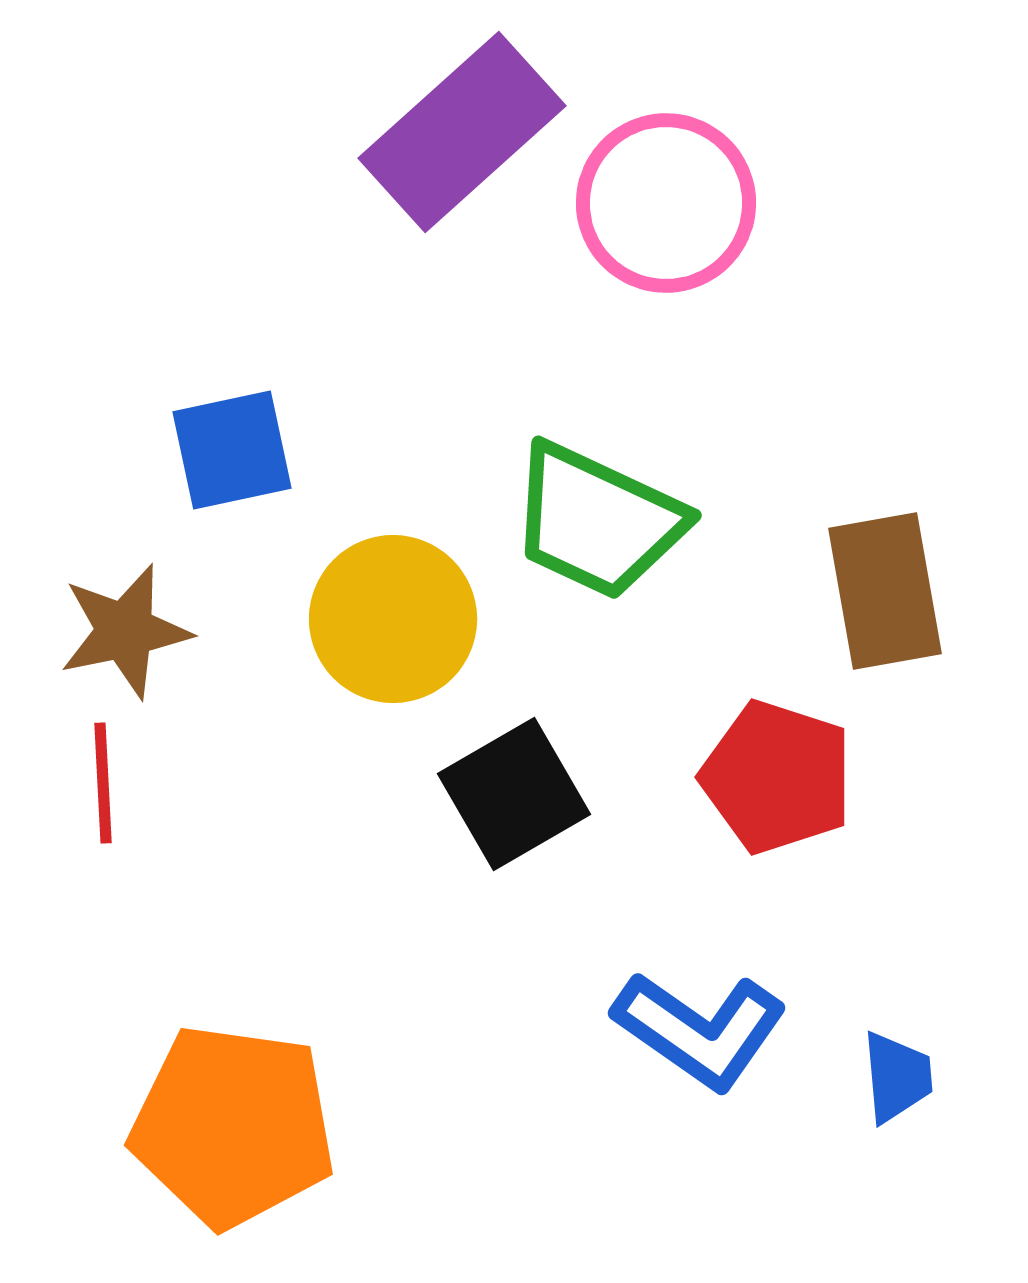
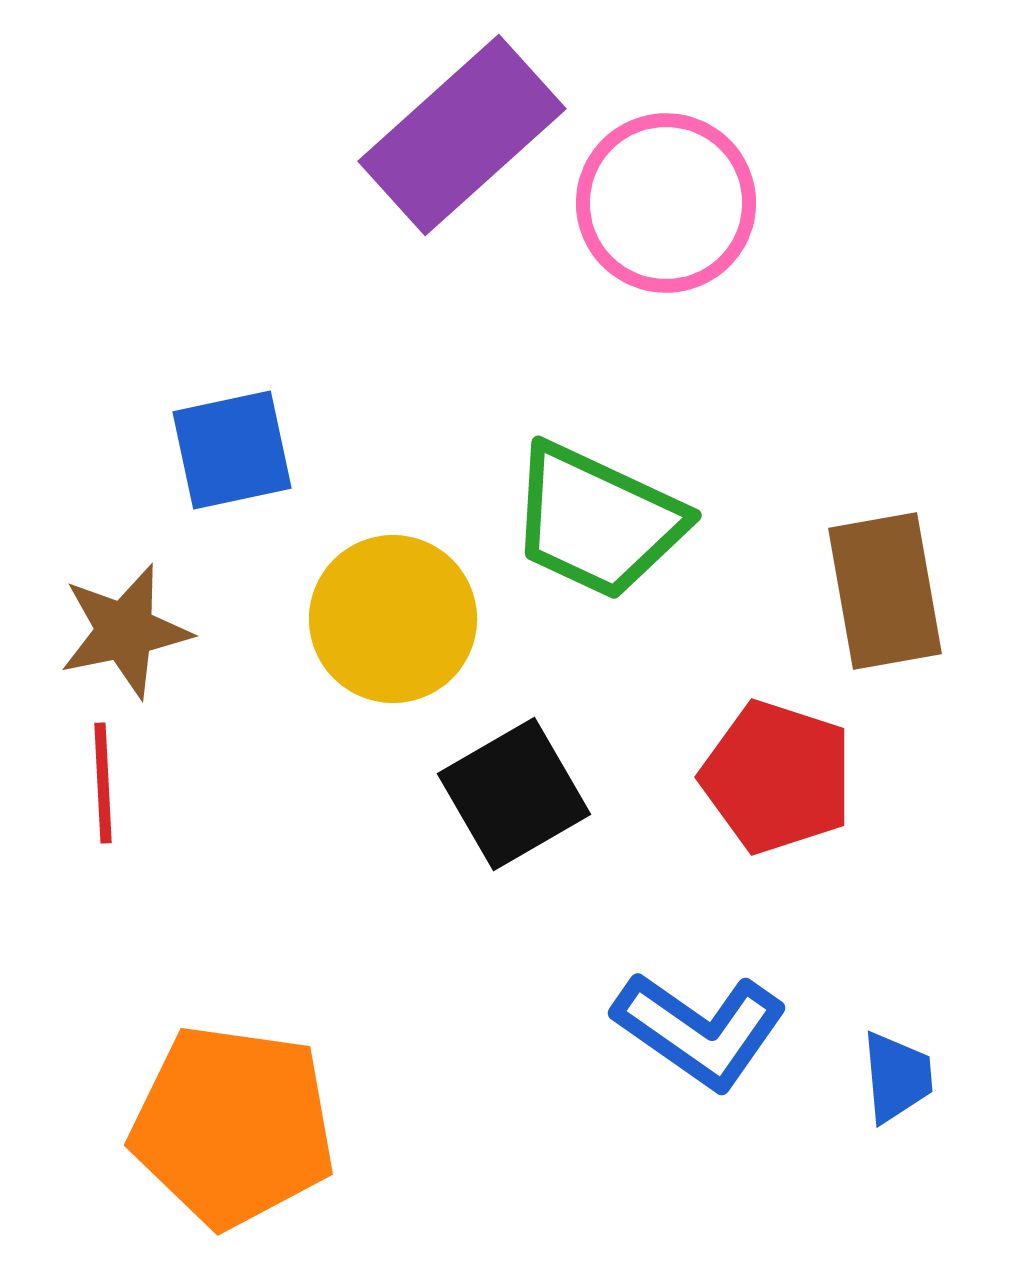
purple rectangle: moved 3 px down
